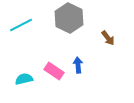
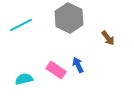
blue arrow: rotated 21 degrees counterclockwise
pink rectangle: moved 2 px right, 1 px up
